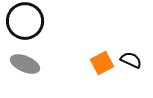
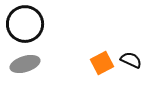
black circle: moved 3 px down
gray ellipse: rotated 40 degrees counterclockwise
